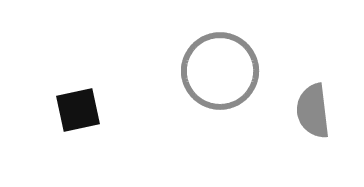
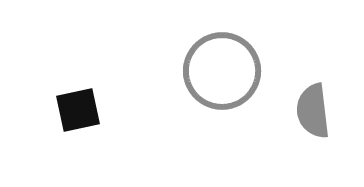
gray circle: moved 2 px right
